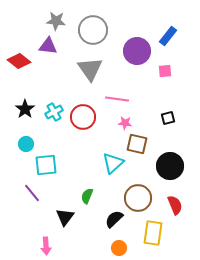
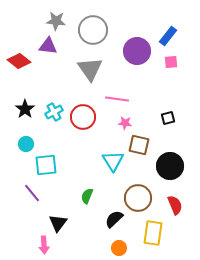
pink square: moved 6 px right, 9 px up
brown square: moved 2 px right, 1 px down
cyan triangle: moved 2 px up; rotated 20 degrees counterclockwise
black triangle: moved 7 px left, 6 px down
pink arrow: moved 2 px left, 1 px up
